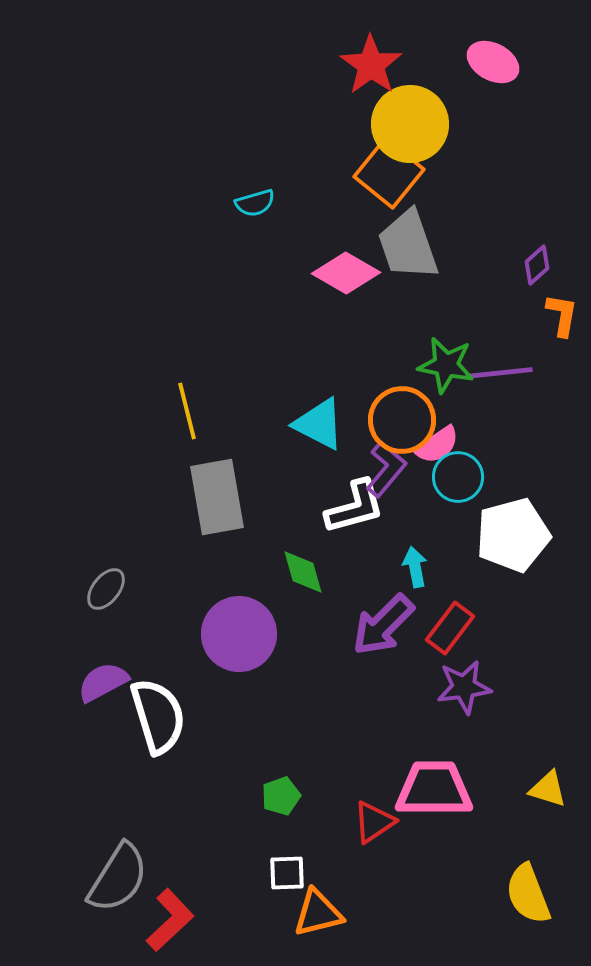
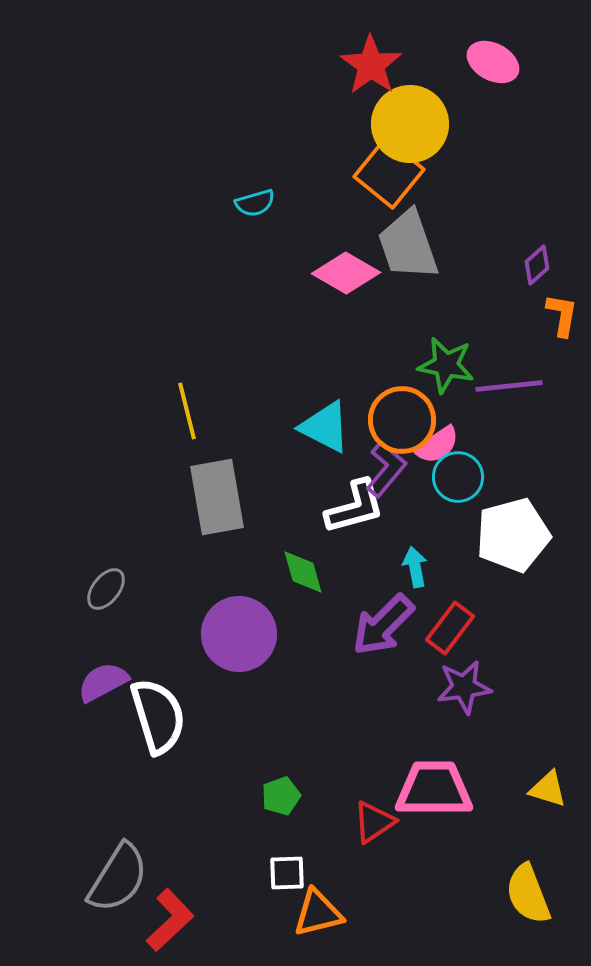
purple line: moved 10 px right, 13 px down
cyan triangle: moved 6 px right, 3 px down
